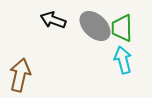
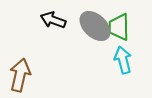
green trapezoid: moved 3 px left, 1 px up
